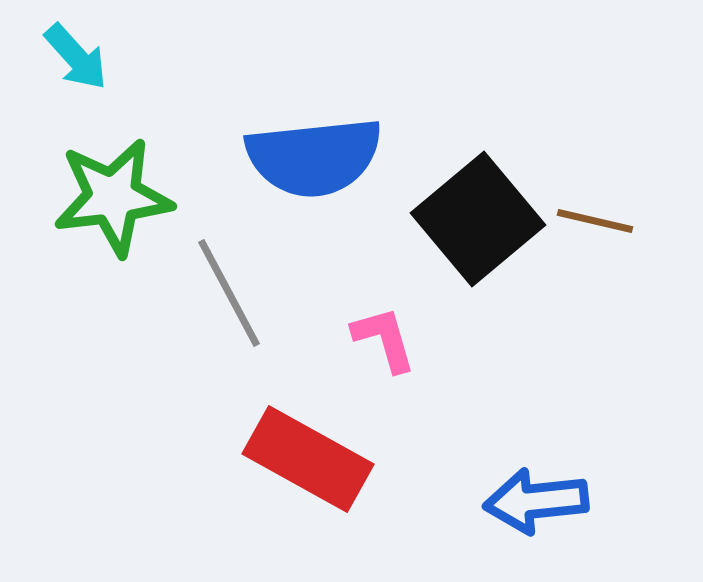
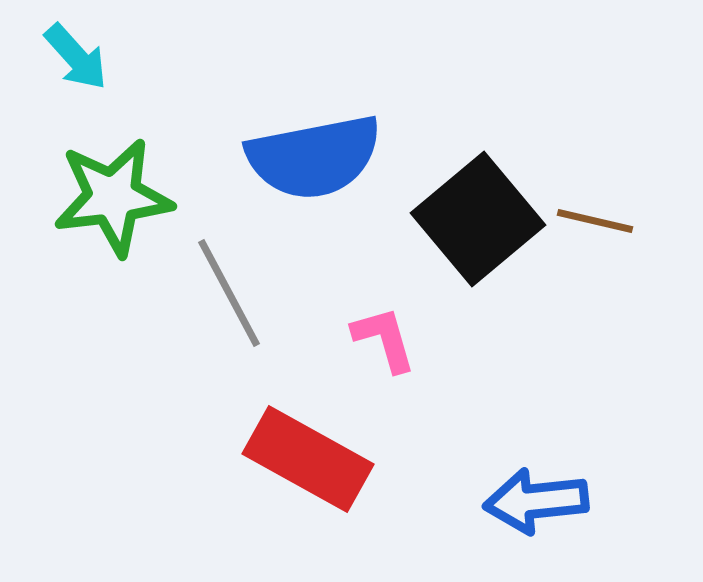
blue semicircle: rotated 5 degrees counterclockwise
